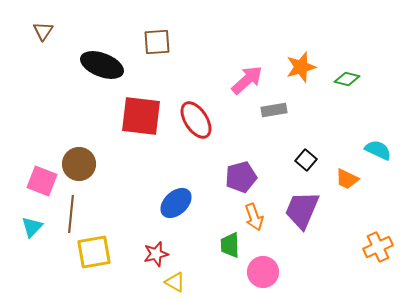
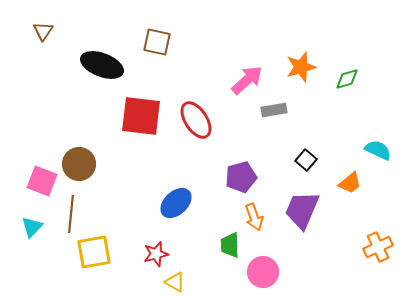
brown square: rotated 16 degrees clockwise
green diamond: rotated 30 degrees counterclockwise
orange trapezoid: moved 3 px right, 4 px down; rotated 65 degrees counterclockwise
